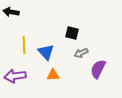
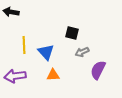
gray arrow: moved 1 px right, 1 px up
purple semicircle: moved 1 px down
